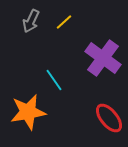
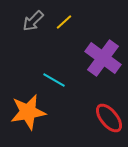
gray arrow: moved 2 px right; rotated 20 degrees clockwise
cyan line: rotated 25 degrees counterclockwise
